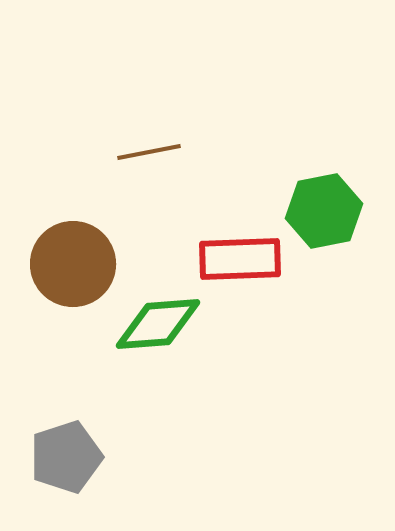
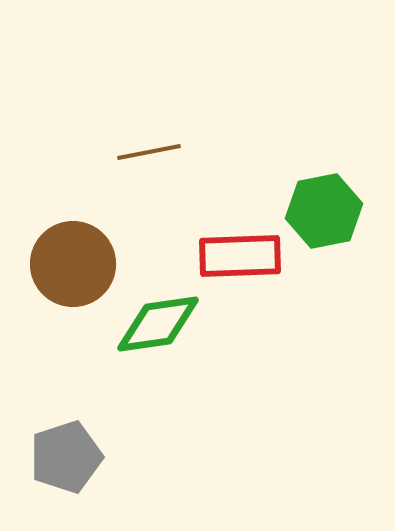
red rectangle: moved 3 px up
green diamond: rotated 4 degrees counterclockwise
